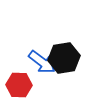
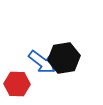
red hexagon: moved 2 px left, 1 px up
